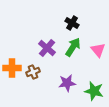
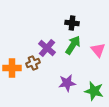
black cross: rotated 24 degrees counterclockwise
green arrow: moved 2 px up
brown cross: moved 9 px up
